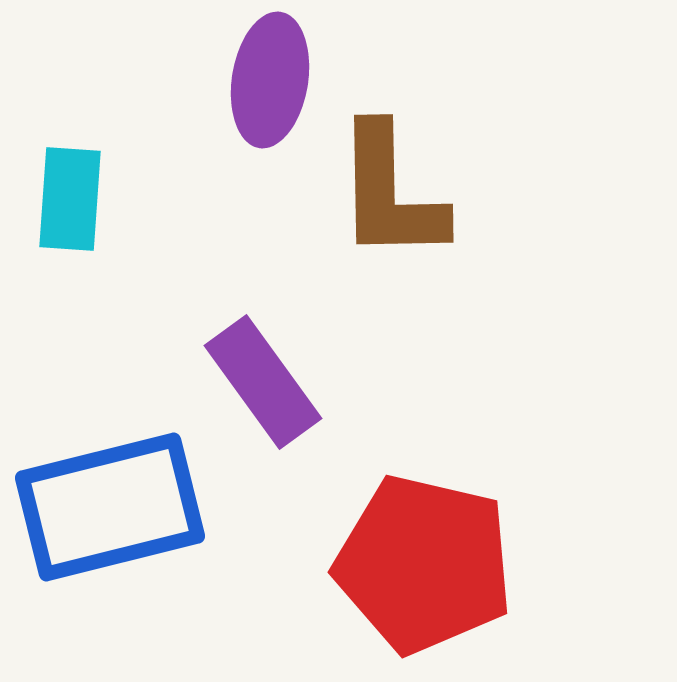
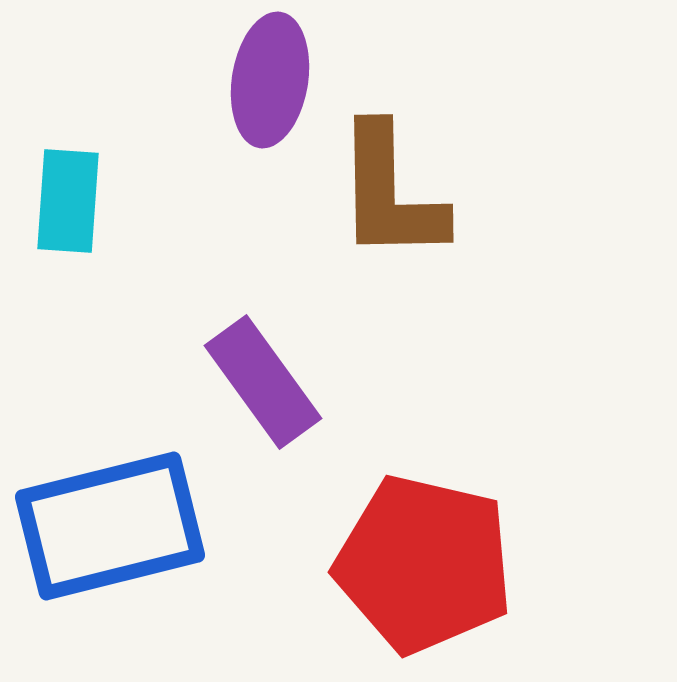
cyan rectangle: moved 2 px left, 2 px down
blue rectangle: moved 19 px down
